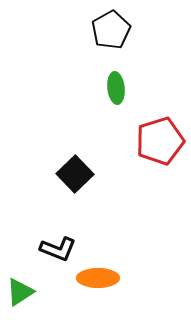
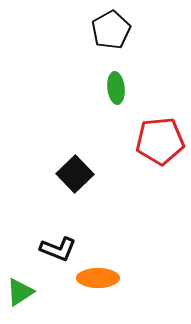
red pentagon: rotated 12 degrees clockwise
